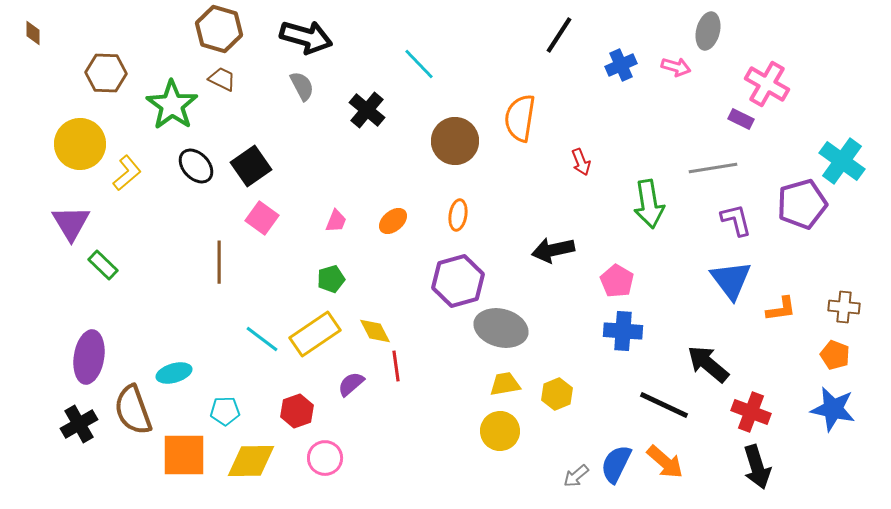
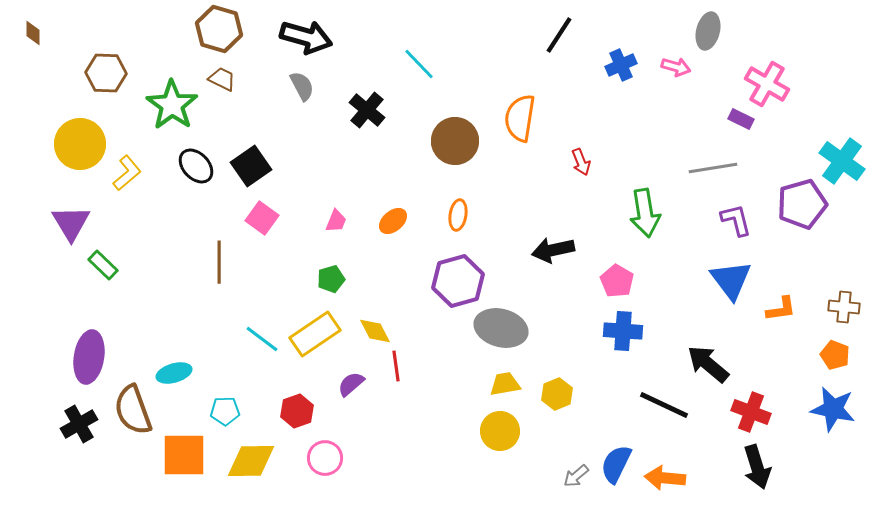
green arrow at (649, 204): moved 4 px left, 9 px down
orange arrow at (665, 462): moved 16 px down; rotated 144 degrees clockwise
